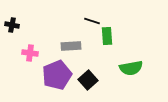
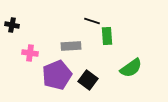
green semicircle: rotated 25 degrees counterclockwise
black square: rotated 12 degrees counterclockwise
